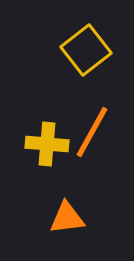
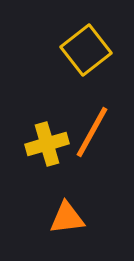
yellow cross: rotated 21 degrees counterclockwise
